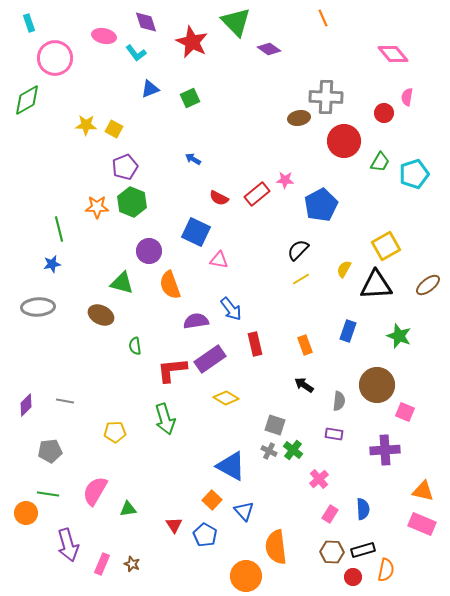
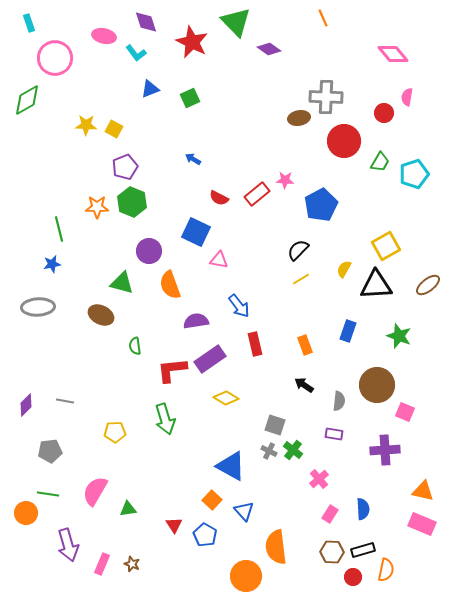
blue arrow at (231, 309): moved 8 px right, 3 px up
